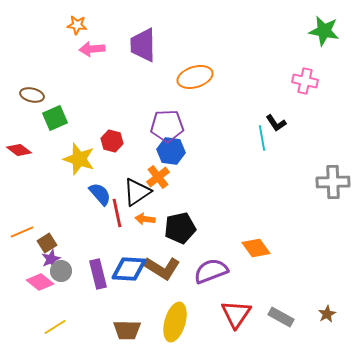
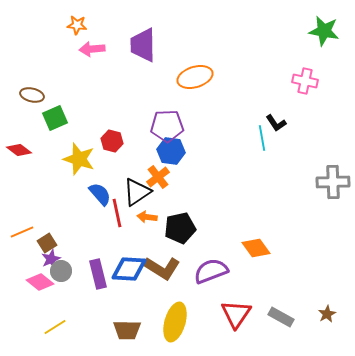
orange arrow: moved 2 px right, 2 px up
